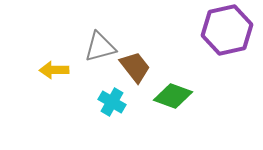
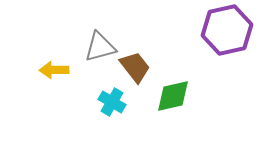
green diamond: rotated 33 degrees counterclockwise
